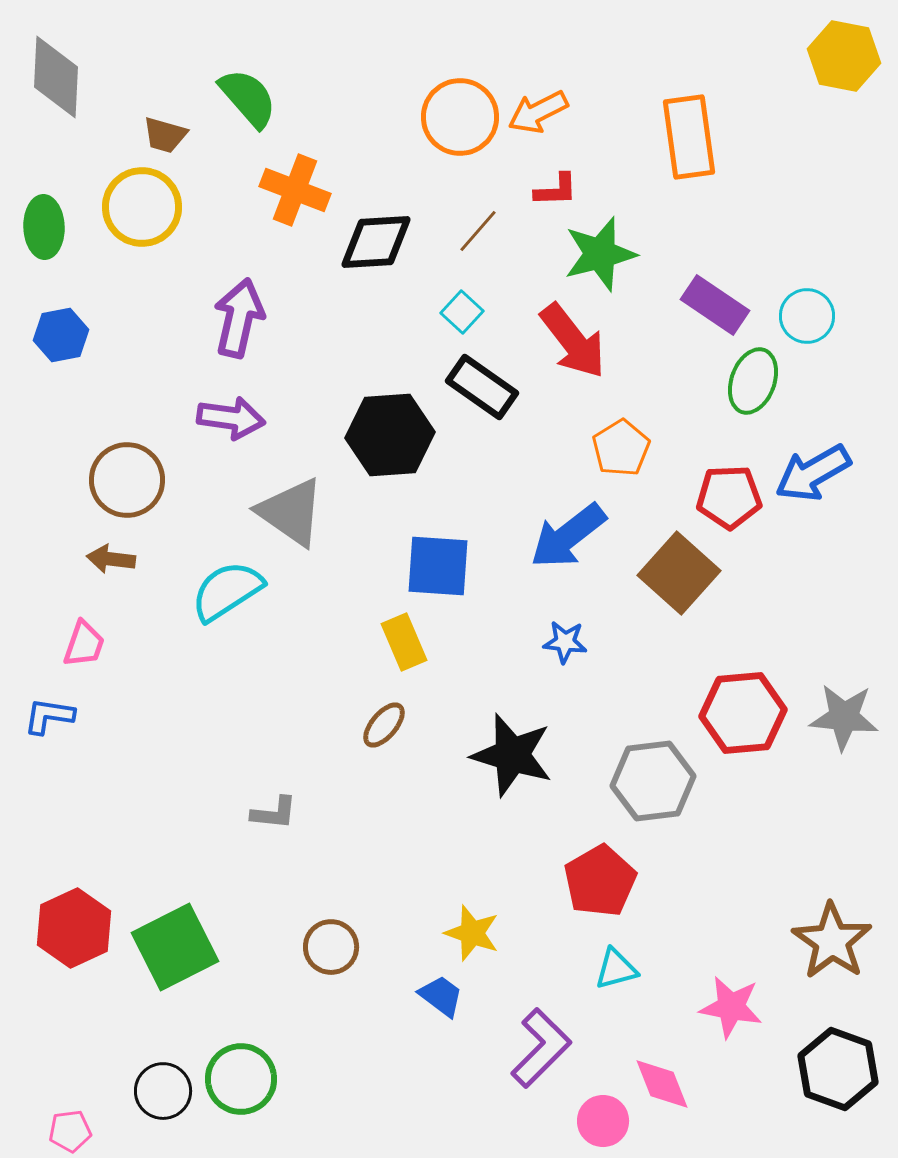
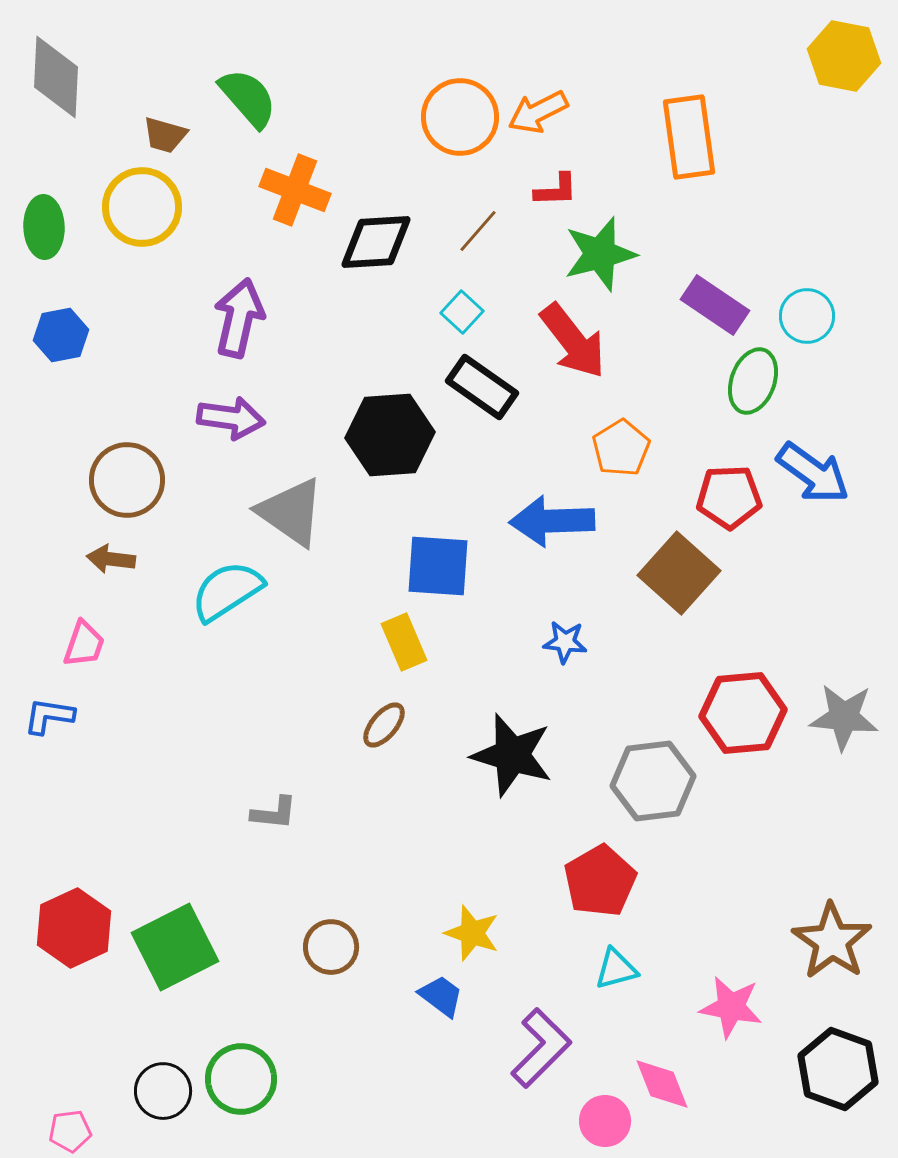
blue arrow at (813, 473): rotated 114 degrees counterclockwise
blue arrow at (568, 536): moved 16 px left, 15 px up; rotated 36 degrees clockwise
pink circle at (603, 1121): moved 2 px right
